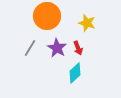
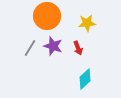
yellow star: rotated 24 degrees counterclockwise
purple star: moved 4 px left, 2 px up; rotated 12 degrees counterclockwise
cyan diamond: moved 10 px right, 6 px down
